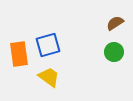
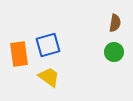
brown semicircle: rotated 132 degrees clockwise
